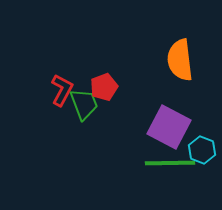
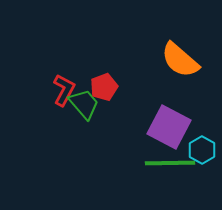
orange semicircle: rotated 42 degrees counterclockwise
red L-shape: moved 2 px right
green trapezoid: rotated 20 degrees counterclockwise
cyan hexagon: rotated 8 degrees clockwise
